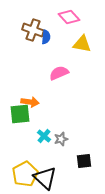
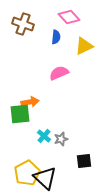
brown cross: moved 10 px left, 6 px up
blue semicircle: moved 10 px right
yellow triangle: moved 2 px right, 2 px down; rotated 36 degrees counterclockwise
orange arrow: rotated 18 degrees counterclockwise
yellow pentagon: moved 2 px right, 1 px up
